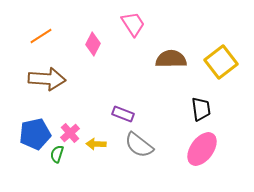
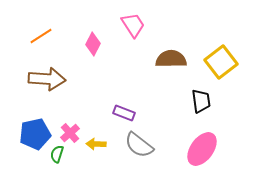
pink trapezoid: moved 1 px down
black trapezoid: moved 8 px up
purple rectangle: moved 1 px right, 1 px up
